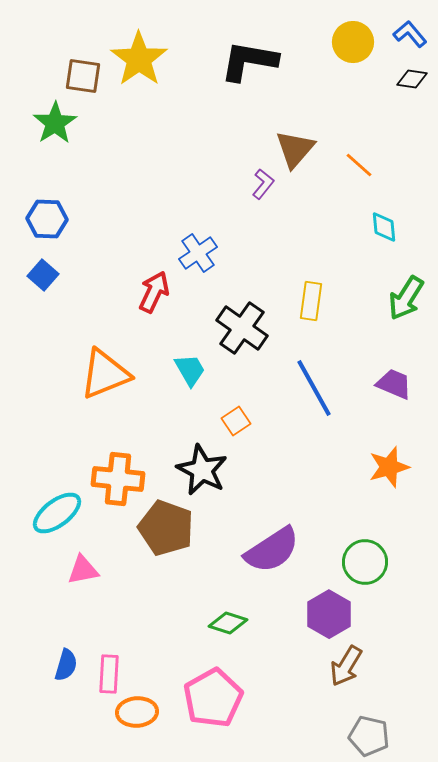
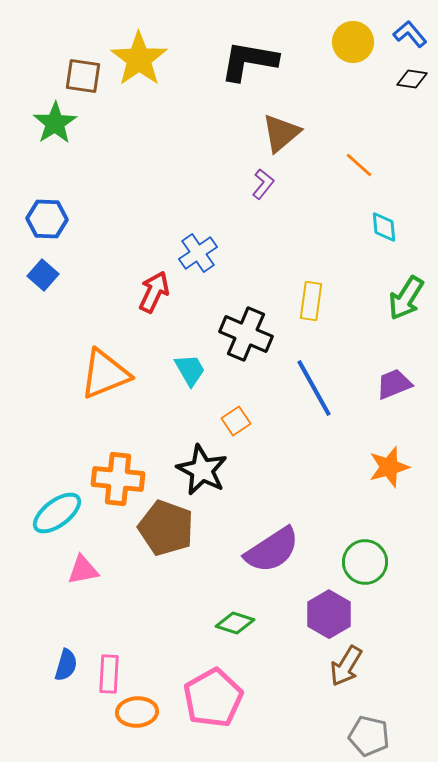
brown triangle: moved 14 px left, 16 px up; rotated 9 degrees clockwise
black cross: moved 4 px right, 6 px down; rotated 12 degrees counterclockwise
purple trapezoid: rotated 45 degrees counterclockwise
green diamond: moved 7 px right
